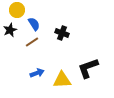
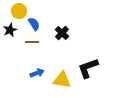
yellow circle: moved 2 px right, 1 px down
black cross: rotated 24 degrees clockwise
brown line: rotated 32 degrees clockwise
yellow triangle: rotated 12 degrees clockwise
